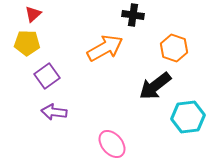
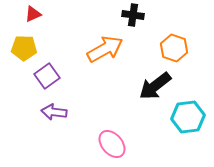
red triangle: rotated 18 degrees clockwise
yellow pentagon: moved 3 px left, 5 px down
orange arrow: moved 1 px down
